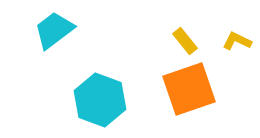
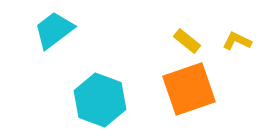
yellow rectangle: moved 2 px right; rotated 12 degrees counterclockwise
